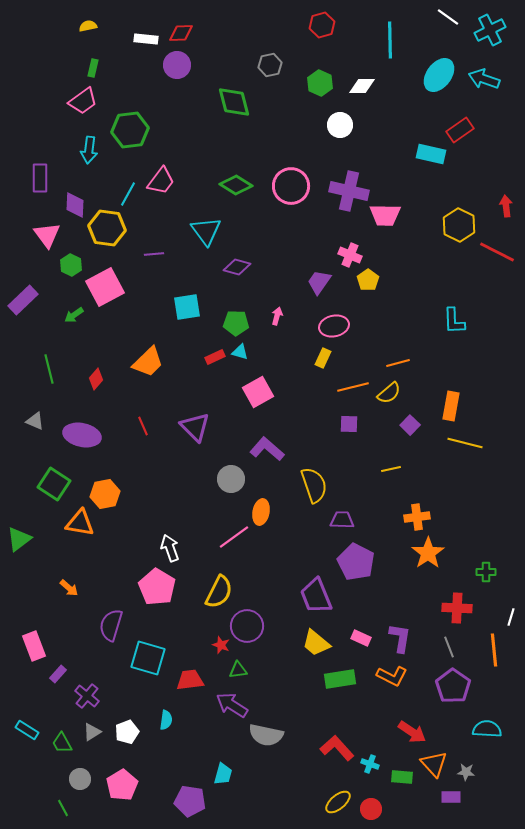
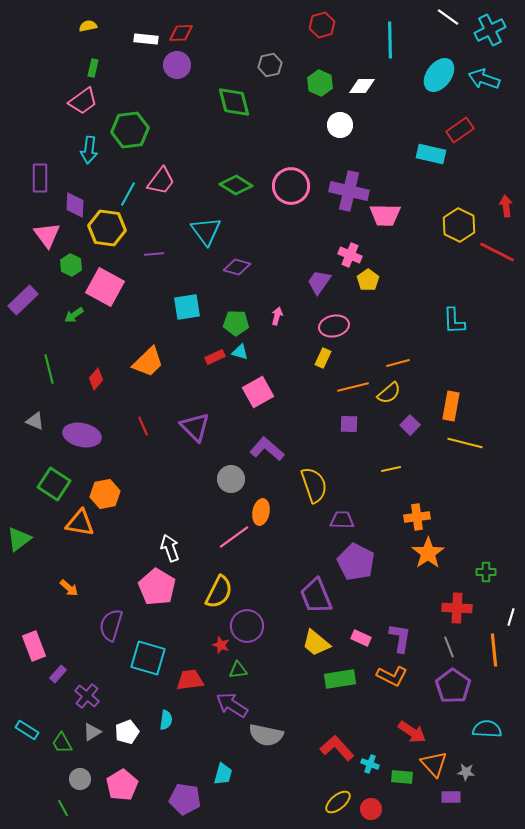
pink square at (105, 287): rotated 33 degrees counterclockwise
purple pentagon at (190, 801): moved 5 px left, 2 px up
